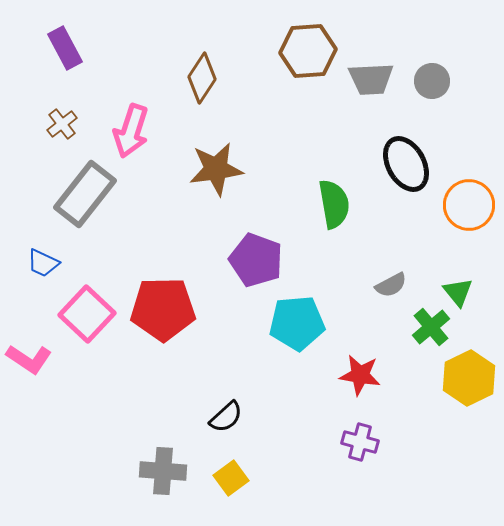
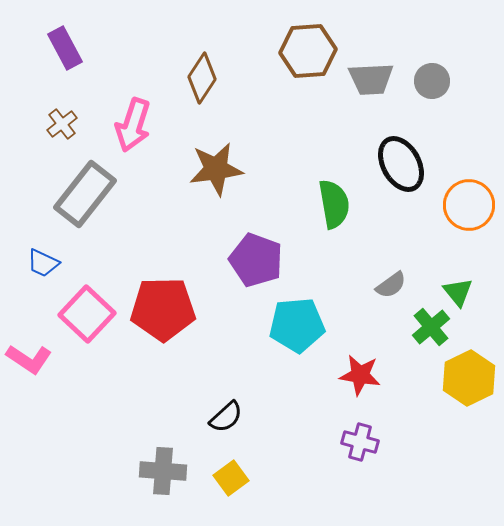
pink arrow: moved 2 px right, 6 px up
black ellipse: moved 5 px left
gray semicircle: rotated 8 degrees counterclockwise
cyan pentagon: moved 2 px down
